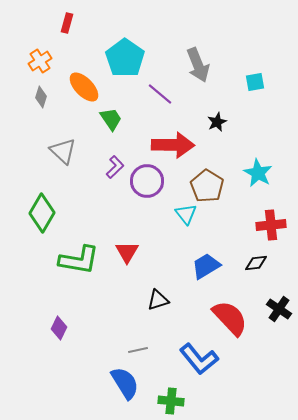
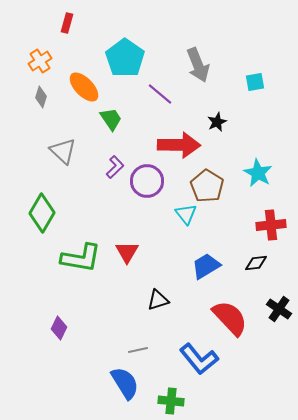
red arrow: moved 6 px right
green L-shape: moved 2 px right, 2 px up
